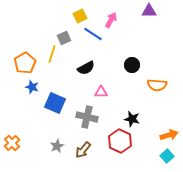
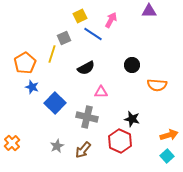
blue square: rotated 20 degrees clockwise
